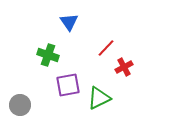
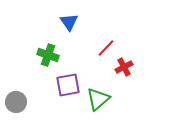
green triangle: moved 1 px left, 1 px down; rotated 15 degrees counterclockwise
gray circle: moved 4 px left, 3 px up
